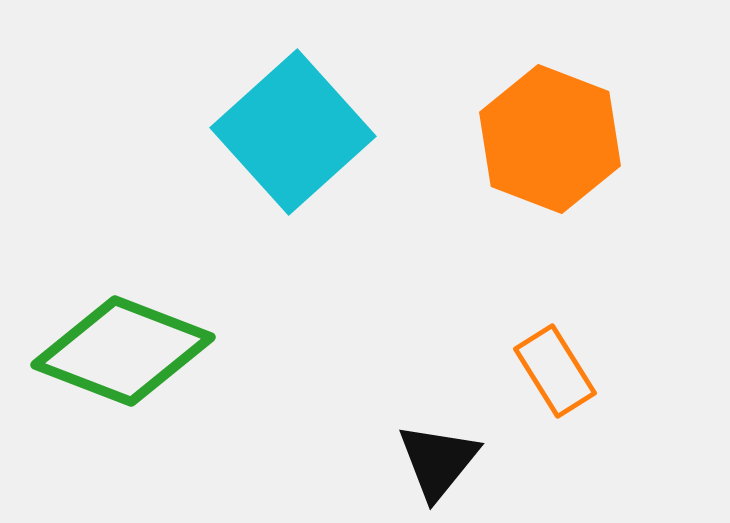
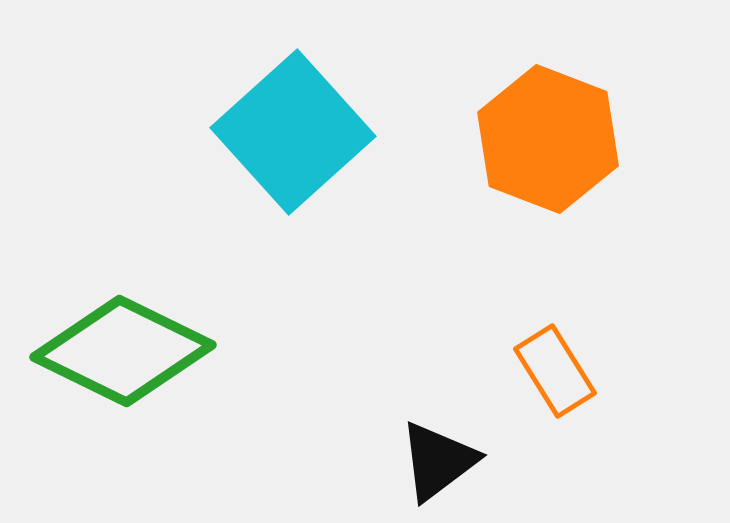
orange hexagon: moved 2 px left
green diamond: rotated 5 degrees clockwise
black triangle: rotated 14 degrees clockwise
